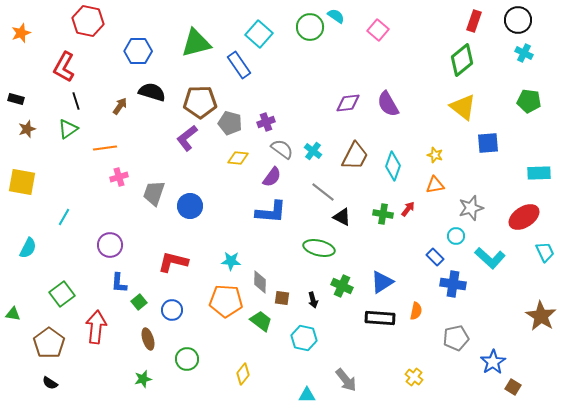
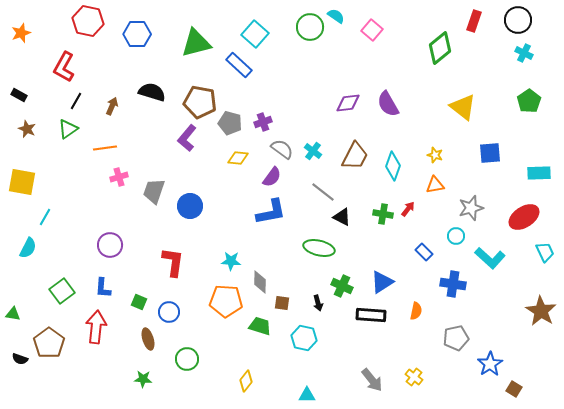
pink square at (378, 30): moved 6 px left
cyan square at (259, 34): moved 4 px left
blue hexagon at (138, 51): moved 1 px left, 17 px up
green diamond at (462, 60): moved 22 px left, 12 px up
blue rectangle at (239, 65): rotated 12 degrees counterclockwise
black rectangle at (16, 99): moved 3 px right, 4 px up; rotated 14 degrees clockwise
black line at (76, 101): rotated 48 degrees clockwise
green pentagon at (529, 101): rotated 30 degrees clockwise
brown pentagon at (200, 102): rotated 12 degrees clockwise
brown arrow at (120, 106): moved 8 px left; rotated 12 degrees counterclockwise
purple cross at (266, 122): moved 3 px left
brown star at (27, 129): rotated 30 degrees counterclockwise
purple L-shape at (187, 138): rotated 12 degrees counterclockwise
blue square at (488, 143): moved 2 px right, 10 px down
gray trapezoid at (154, 193): moved 2 px up
blue L-shape at (271, 212): rotated 16 degrees counterclockwise
cyan line at (64, 217): moved 19 px left
blue rectangle at (435, 257): moved 11 px left, 5 px up
red L-shape at (173, 262): rotated 84 degrees clockwise
blue L-shape at (119, 283): moved 16 px left, 5 px down
green square at (62, 294): moved 3 px up
brown square at (282, 298): moved 5 px down
black arrow at (313, 300): moved 5 px right, 3 px down
green square at (139, 302): rotated 28 degrees counterclockwise
blue circle at (172, 310): moved 3 px left, 2 px down
brown star at (541, 316): moved 5 px up
black rectangle at (380, 318): moved 9 px left, 3 px up
green trapezoid at (261, 321): moved 1 px left, 5 px down; rotated 20 degrees counterclockwise
blue star at (493, 362): moved 3 px left, 2 px down
yellow diamond at (243, 374): moved 3 px right, 7 px down
green star at (143, 379): rotated 18 degrees clockwise
gray arrow at (346, 380): moved 26 px right
black semicircle at (50, 383): moved 30 px left, 24 px up; rotated 14 degrees counterclockwise
brown square at (513, 387): moved 1 px right, 2 px down
